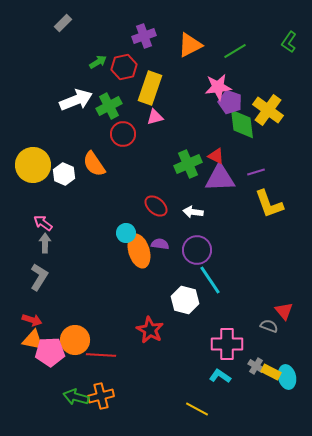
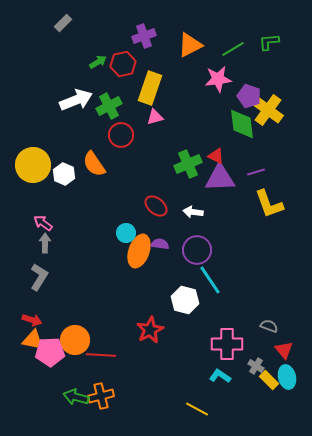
green L-shape at (289, 42): moved 20 px left; rotated 50 degrees clockwise
green line at (235, 51): moved 2 px left, 2 px up
red hexagon at (124, 67): moved 1 px left, 3 px up
pink star at (218, 87): moved 8 px up
purple pentagon at (230, 102): moved 19 px right, 6 px up
red circle at (123, 134): moved 2 px left, 1 px down
orange ellipse at (139, 251): rotated 36 degrees clockwise
red triangle at (284, 311): moved 39 px down
red star at (150, 330): rotated 16 degrees clockwise
yellow rectangle at (271, 372): moved 2 px left, 8 px down; rotated 18 degrees clockwise
